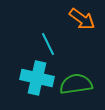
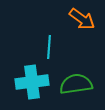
cyan line: moved 1 px right, 3 px down; rotated 30 degrees clockwise
cyan cross: moved 5 px left, 4 px down; rotated 20 degrees counterclockwise
